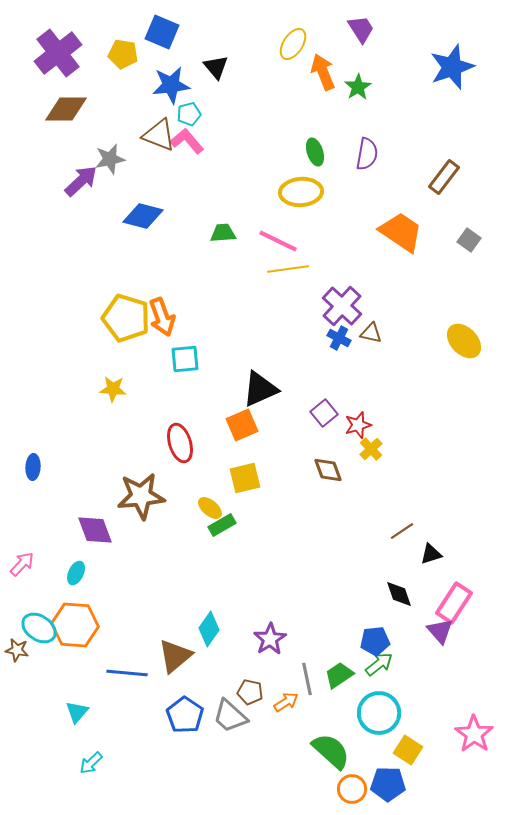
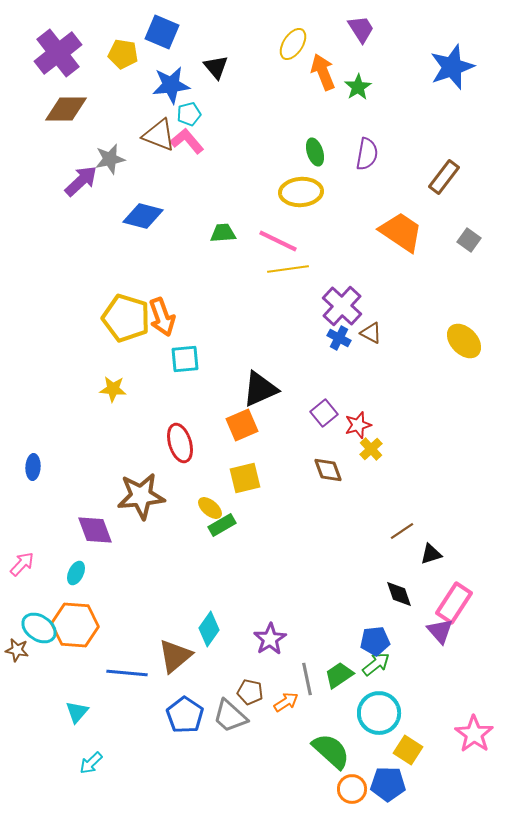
brown triangle at (371, 333): rotated 15 degrees clockwise
green arrow at (379, 664): moved 3 px left
